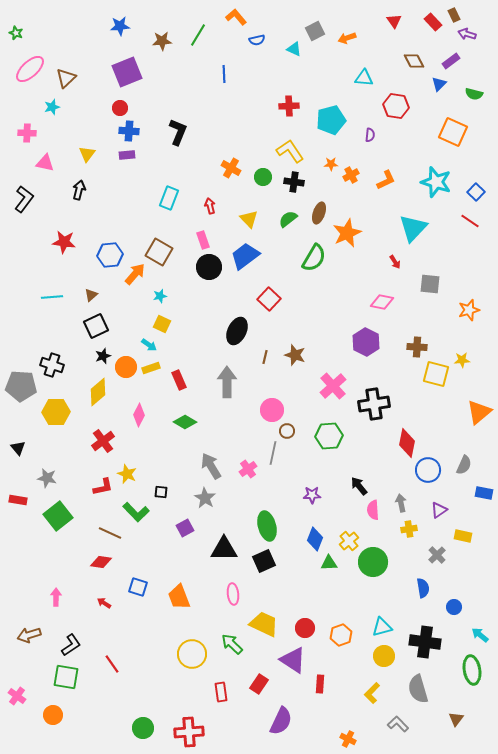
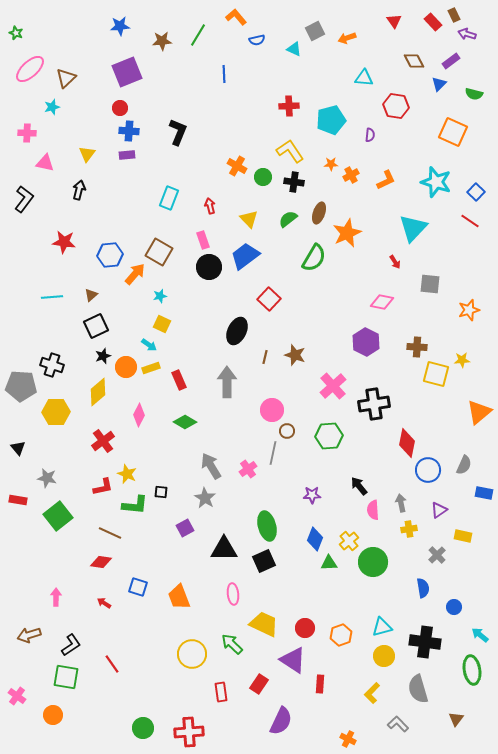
orange cross at (231, 168): moved 6 px right, 2 px up
green L-shape at (136, 512): moved 1 px left, 7 px up; rotated 40 degrees counterclockwise
